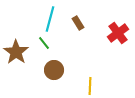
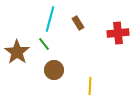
red cross: rotated 30 degrees clockwise
green line: moved 1 px down
brown star: moved 1 px right
